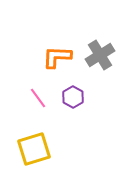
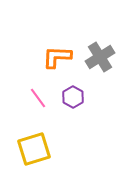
gray cross: moved 2 px down
